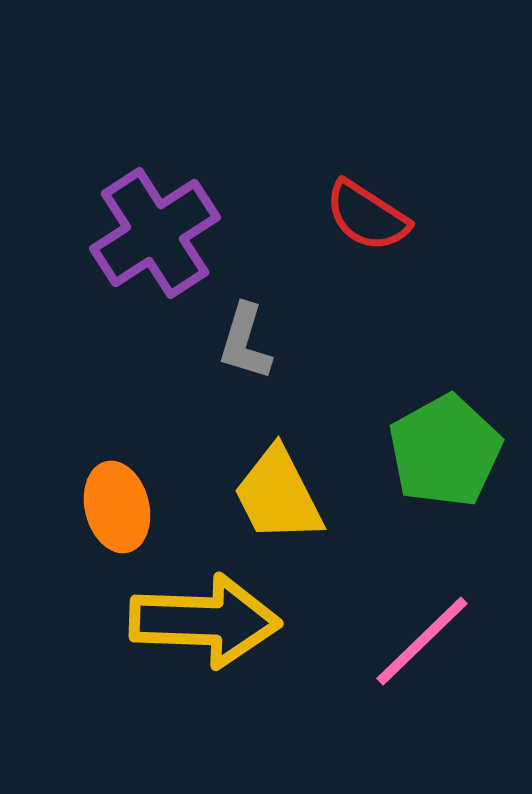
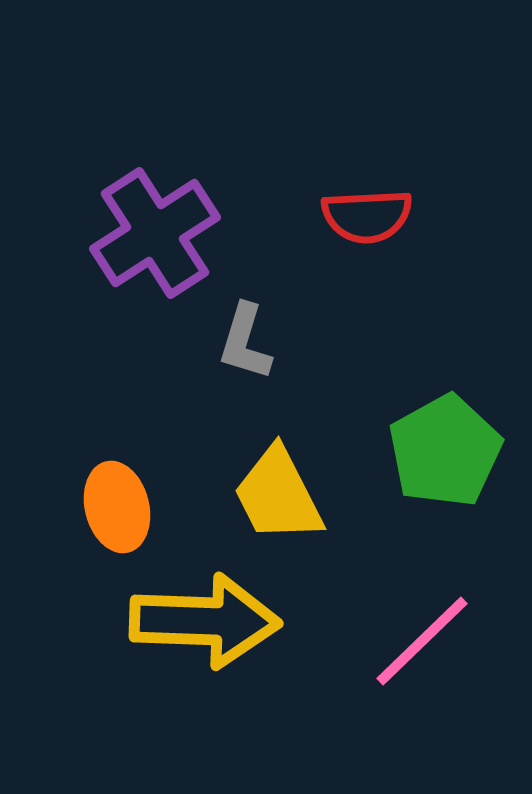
red semicircle: rotated 36 degrees counterclockwise
